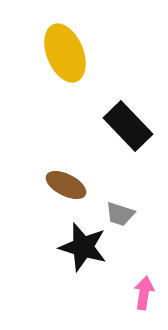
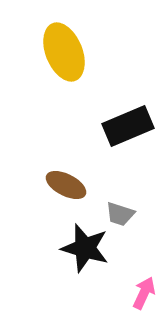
yellow ellipse: moved 1 px left, 1 px up
black rectangle: rotated 69 degrees counterclockwise
black star: moved 2 px right, 1 px down
pink arrow: rotated 16 degrees clockwise
